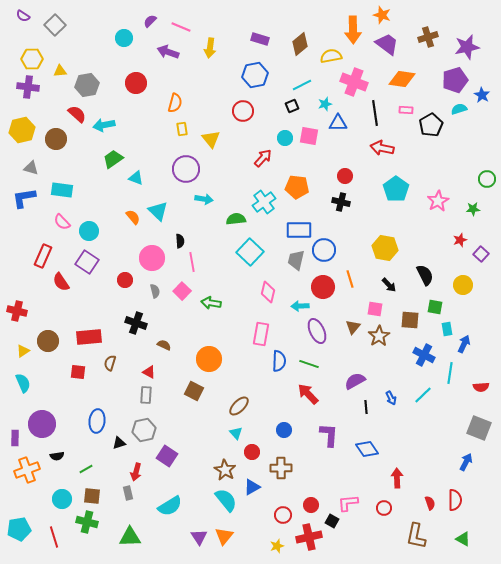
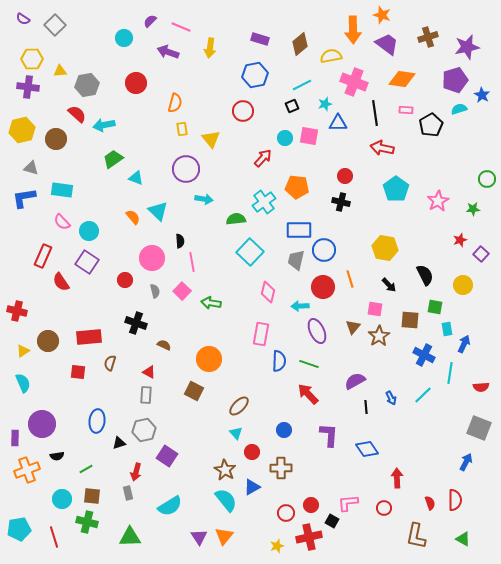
purple semicircle at (23, 16): moved 3 px down
red circle at (283, 515): moved 3 px right, 2 px up
